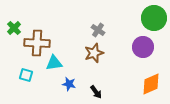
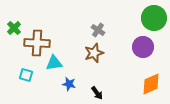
black arrow: moved 1 px right, 1 px down
